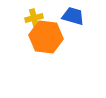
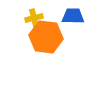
blue trapezoid: rotated 15 degrees counterclockwise
